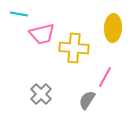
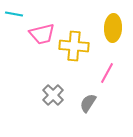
cyan line: moved 5 px left
yellow cross: moved 2 px up
pink line: moved 2 px right, 4 px up
gray cross: moved 12 px right, 1 px down
gray semicircle: moved 1 px right, 3 px down
